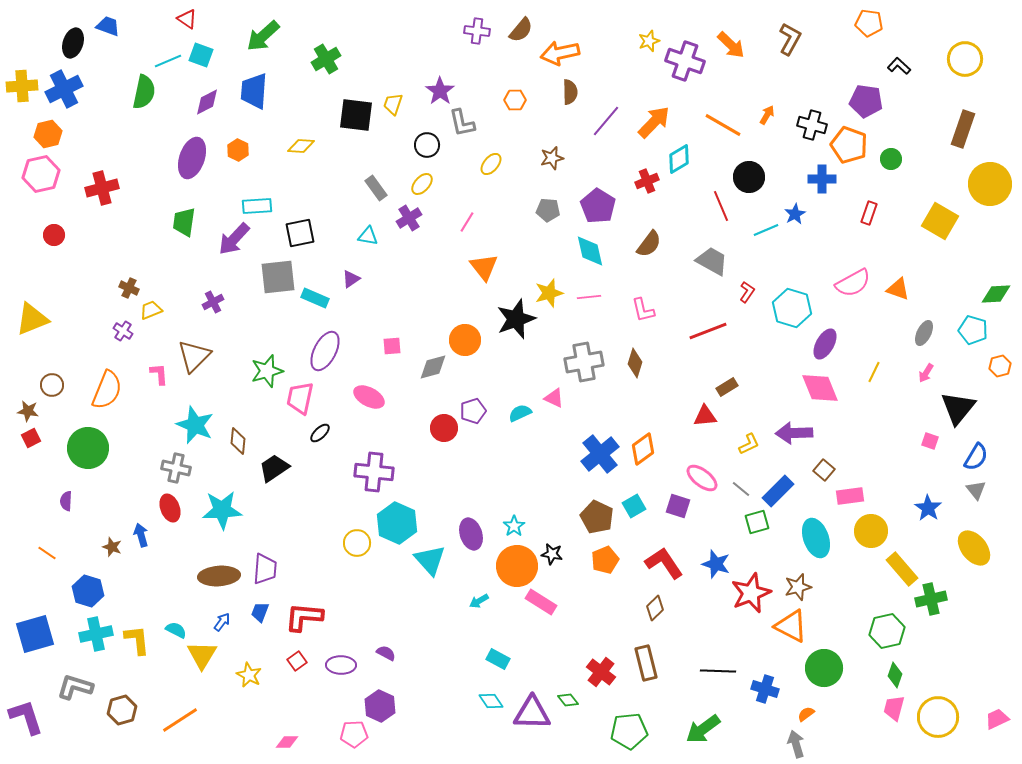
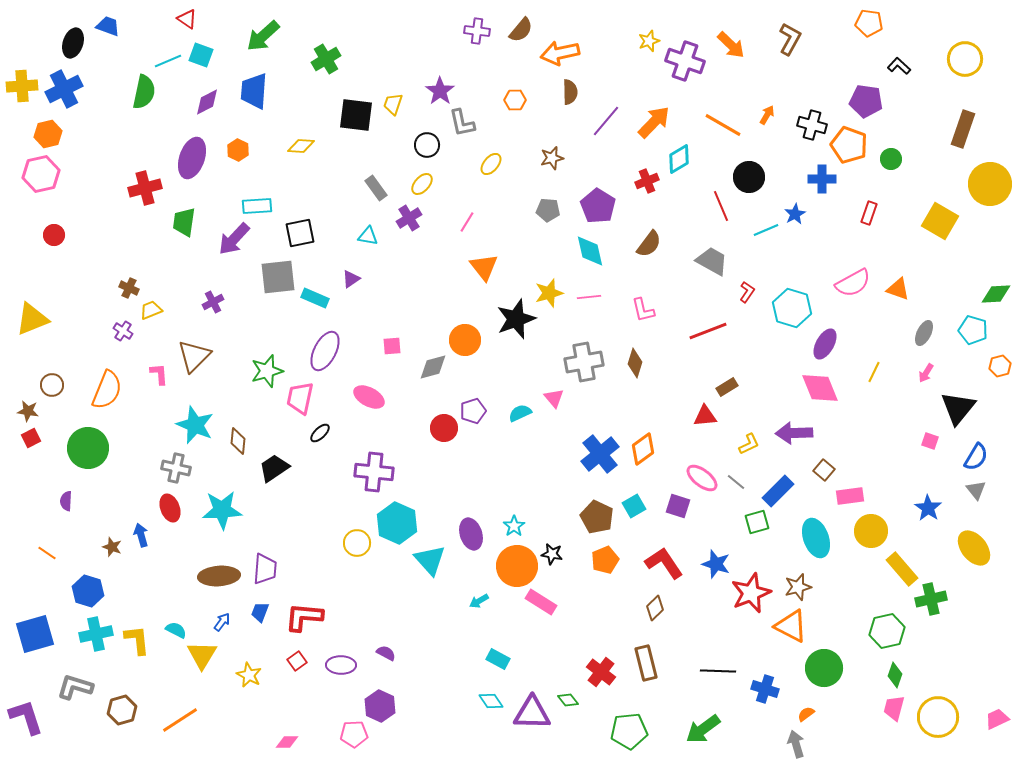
red cross at (102, 188): moved 43 px right
pink triangle at (554, 398): rotated 25 degrees clockwise
gray line at (741, 489): moved 5 px left, 7 px up
